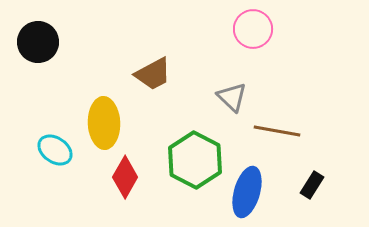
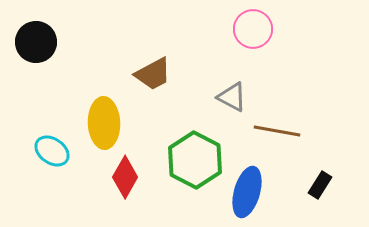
black circle: moved 2 px left
gray triangle: rotated 16 degrees counterclockwise
cyan ellipse: moved 3 px left, 1 px down
black rectangle: moved 8 px right
